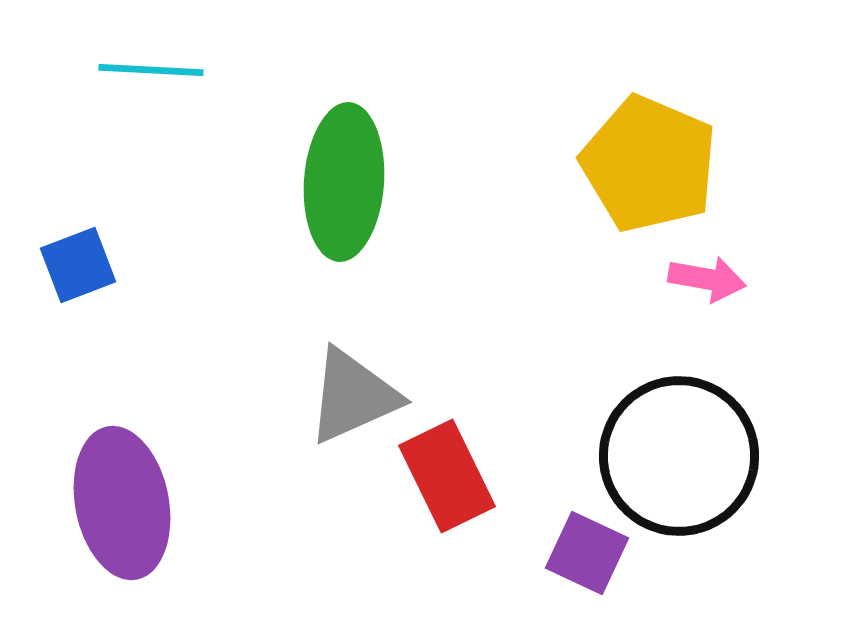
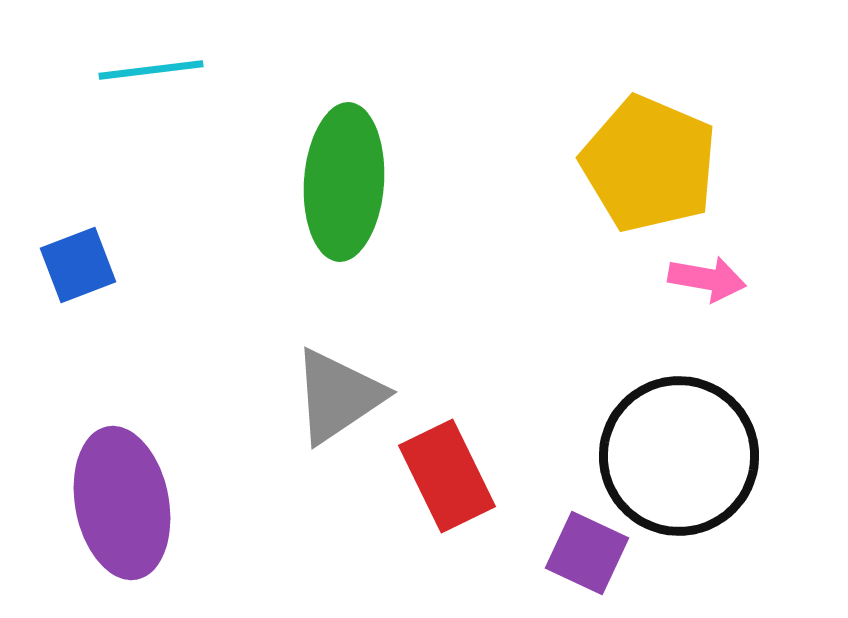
cyan line: rotated 10 degrees counterclockwise
gray triangle: moved 15 px left; rotated 10 degrees counterclockwise
